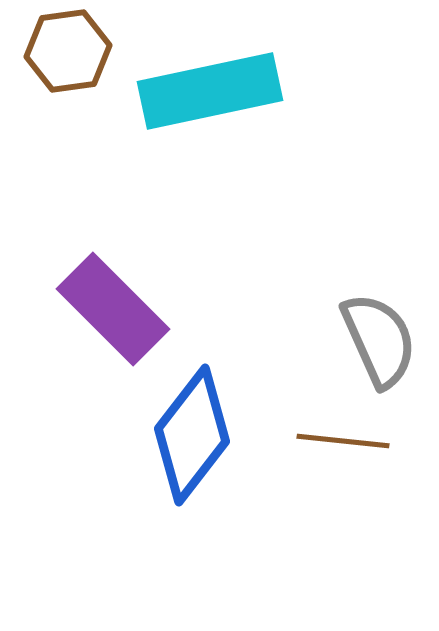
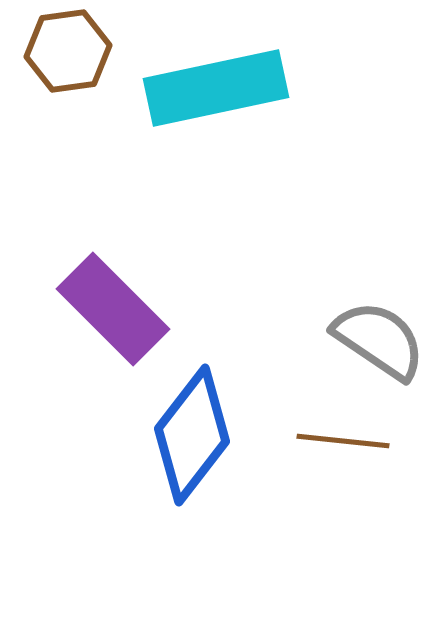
cyan rectangle: moved 6 px right, 3 px up
gray semicircle: rotated 32 degrees counterclockwise
